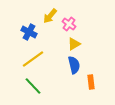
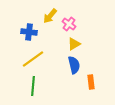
blue cross: rotated 21 degrees counterclockwise
green line: rotated 48 degrees clockwise
